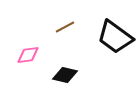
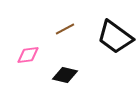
brown line: moved 2 px down
